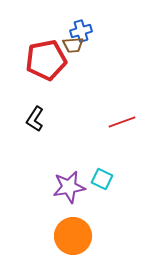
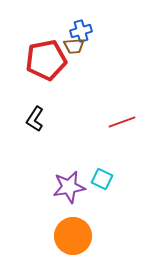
brown trapezoid: moved 1 px right, 1 px down
